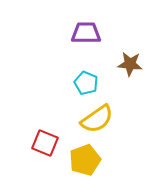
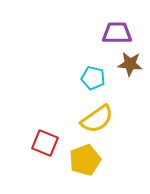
purple trapezoid: moved 31 px right
cyan pentagon: moved 7 px right, 5 px up; rotated 10 degrees counterclockwise
